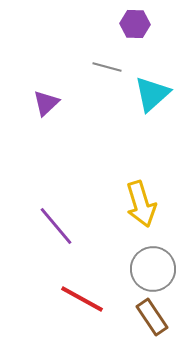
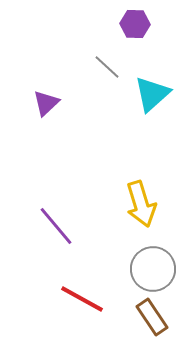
gray line: rotated 28 degrees clockwise
